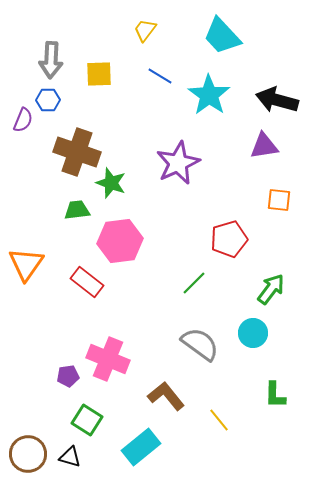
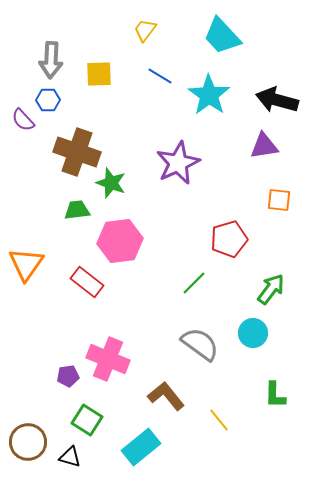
purple semicircle: rotated 115 degrees clockwise
brown circle: moved 12 px up
